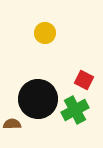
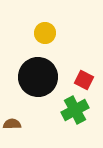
black circle: moved 22 px up
